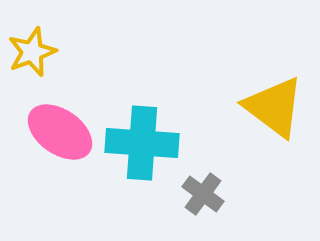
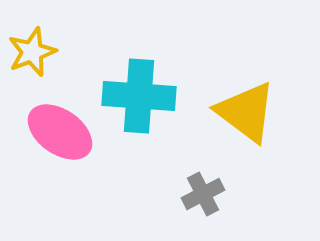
yellow triangle: moved 28 px left, 5 px down
cyan cross: moved 3 px left, 47 px up
gray cross: rotated 27 degrees clockwise
